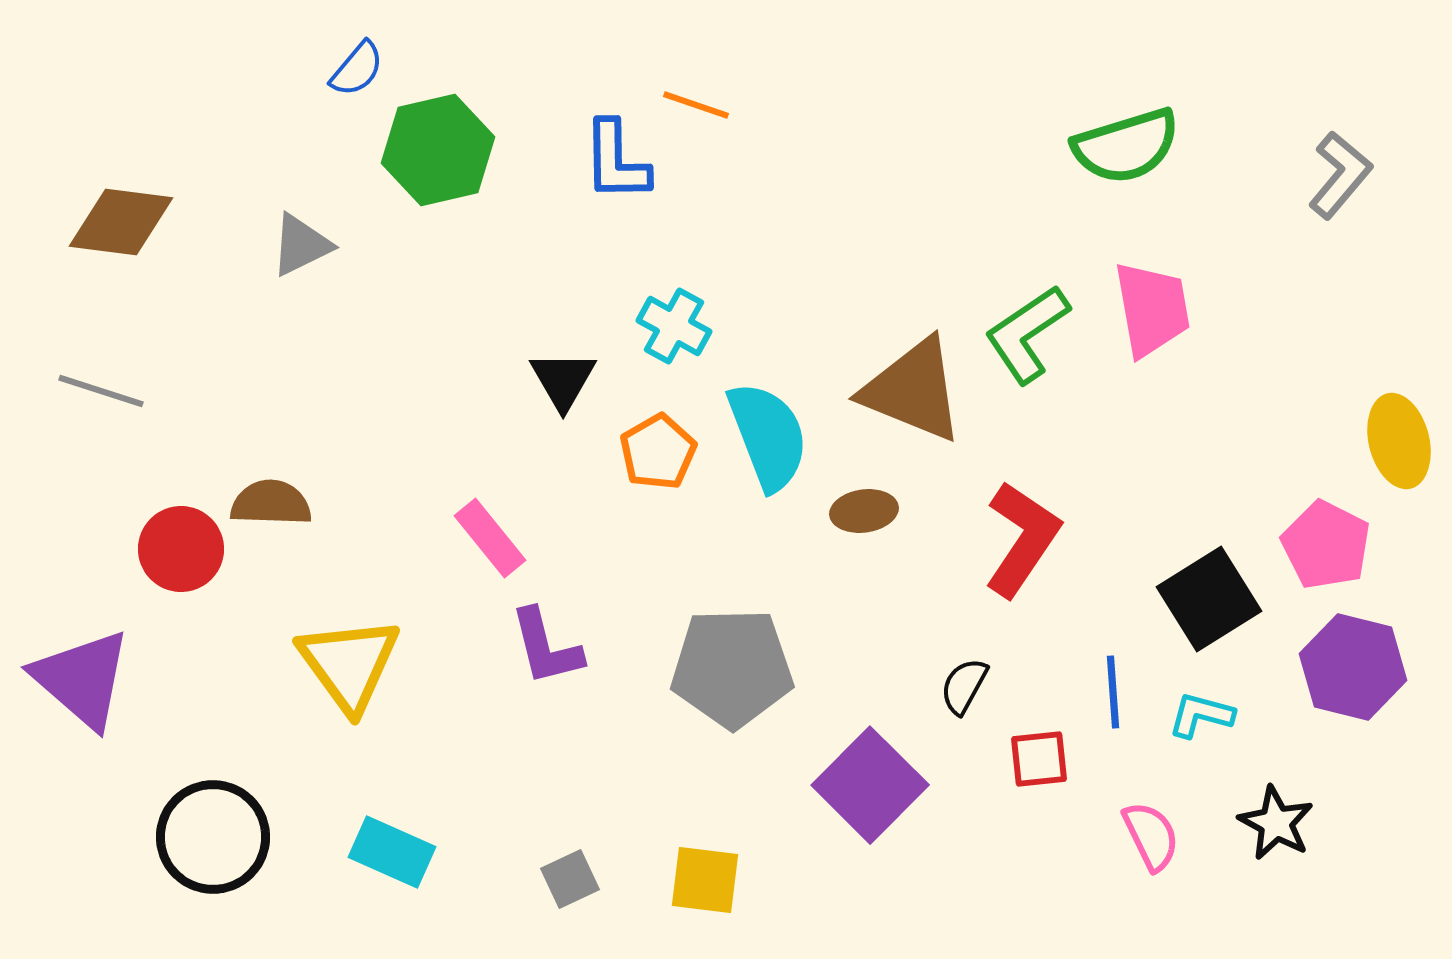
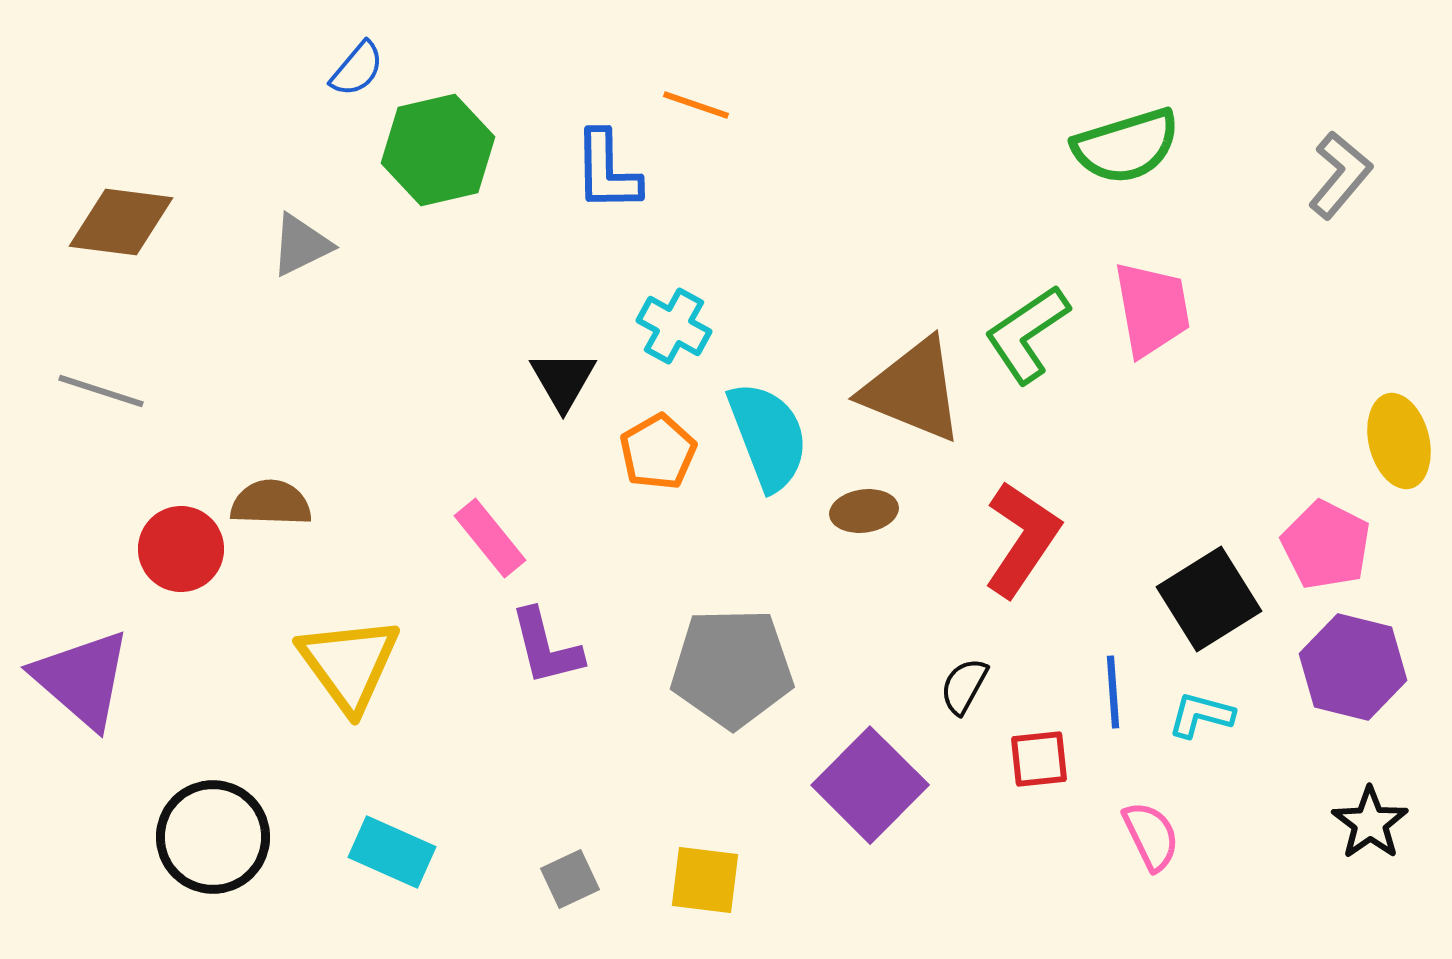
blue L-shape: moved 9 px left, 10 px down
black star: moved 94 px right; rotated 8 degrees clockwise
